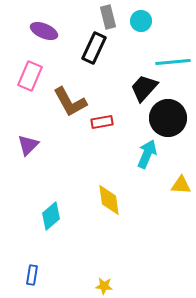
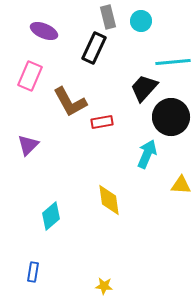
black circle: moved 3 px right, 1 px up
blue rectangle: moved 1 px right, 3 px up
